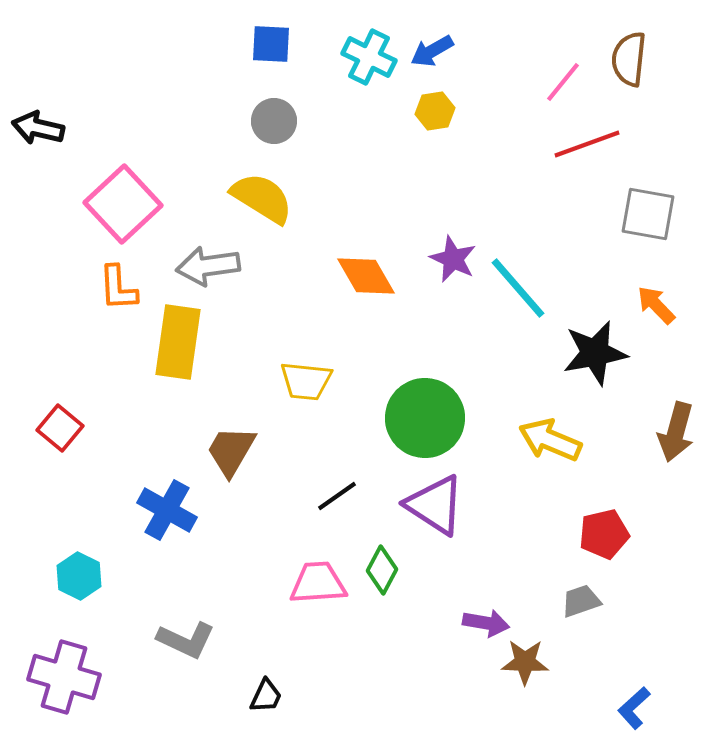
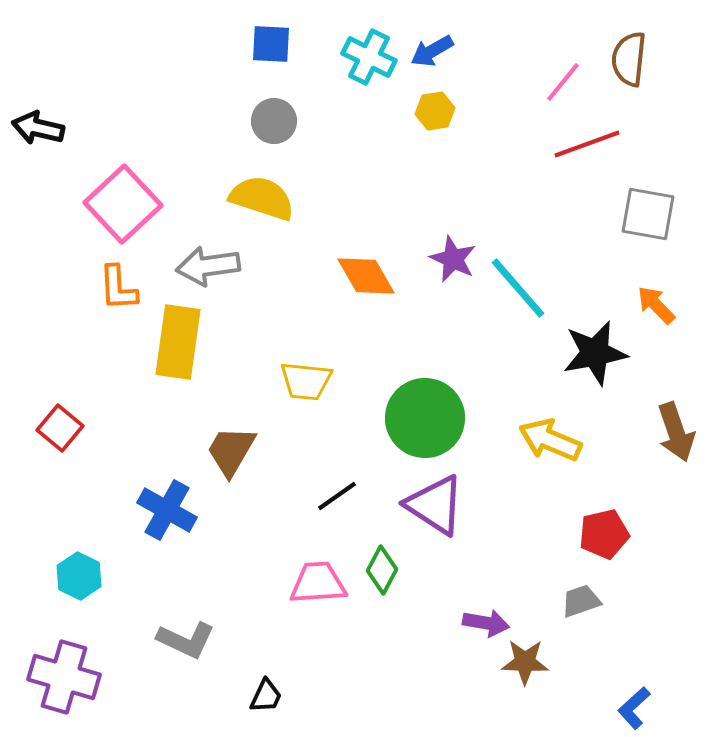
yellow semicircle: rotated 14 degrees counterclockwise
brown arrow: rotated 34 degrees counterclockwise
